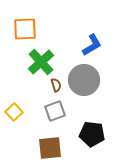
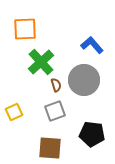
blue L-shape: rotated 100 degrees counterclockwise
yellow square: rotated 18 degrees clockwise
brown square: rotated 10 degrees clockwise
